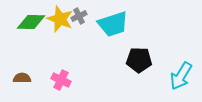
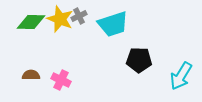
brown semicircle: moved 9 px right, 3 px up
